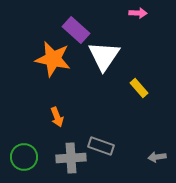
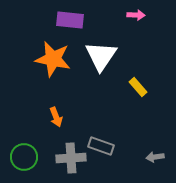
pink arrow: moved 2 px left, 2 px down
purple rectangle: moved 6 px left, 10 px up; rotated 36 degrees counterclockwise
white triangle: moved 3 px left
yellow rectangle: moved 1 px left, 1 px up
orange arrow: moved 1 px left
gray arrow: moved 2 px left
